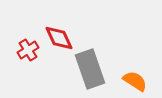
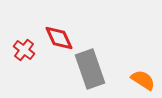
red cross: moved 4 px left; rotated 20 degrees counterclockwise
orange semicircle: moved 8 px right, 1 px up
